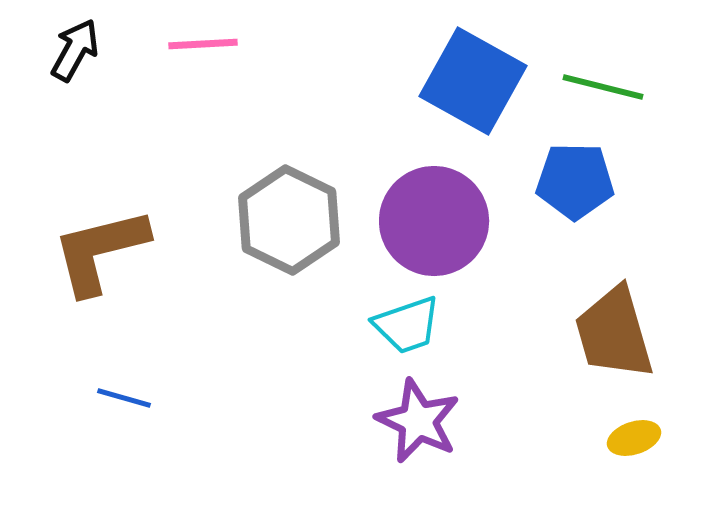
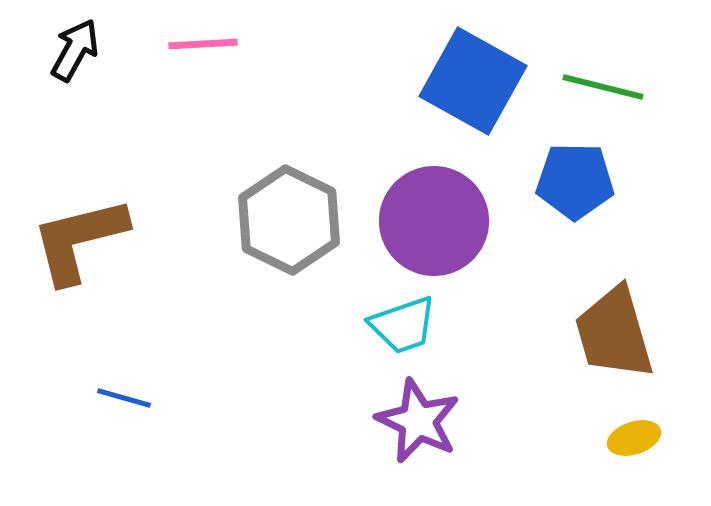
brown L-shape: moved 21 px left, 11 px up
cyan trapezoid: moved 4 px left
